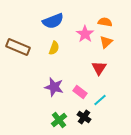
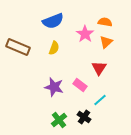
pink rectangle: moved 7 px up
